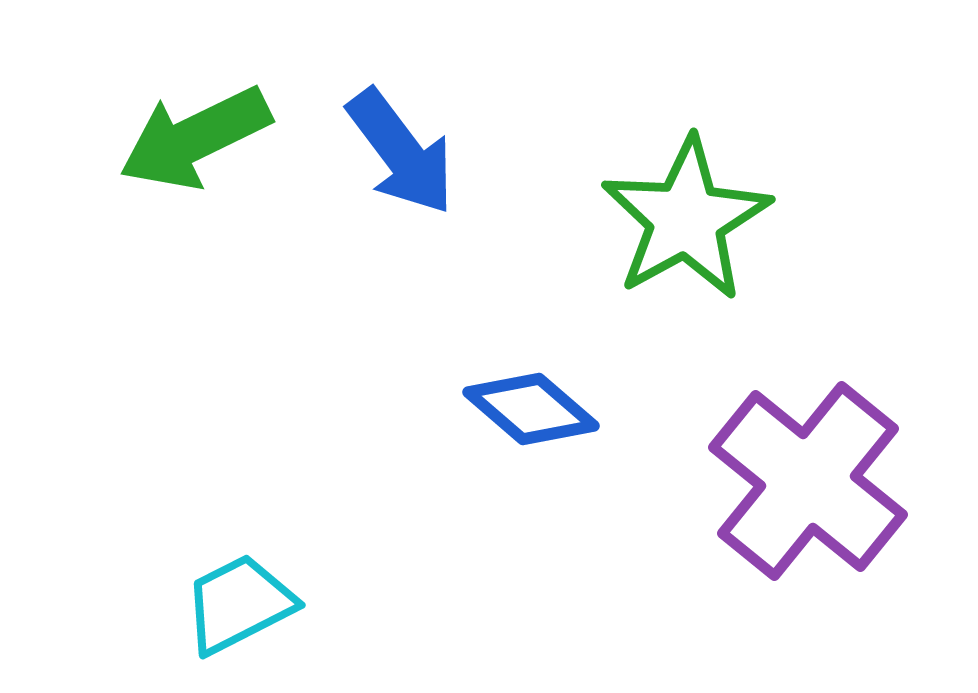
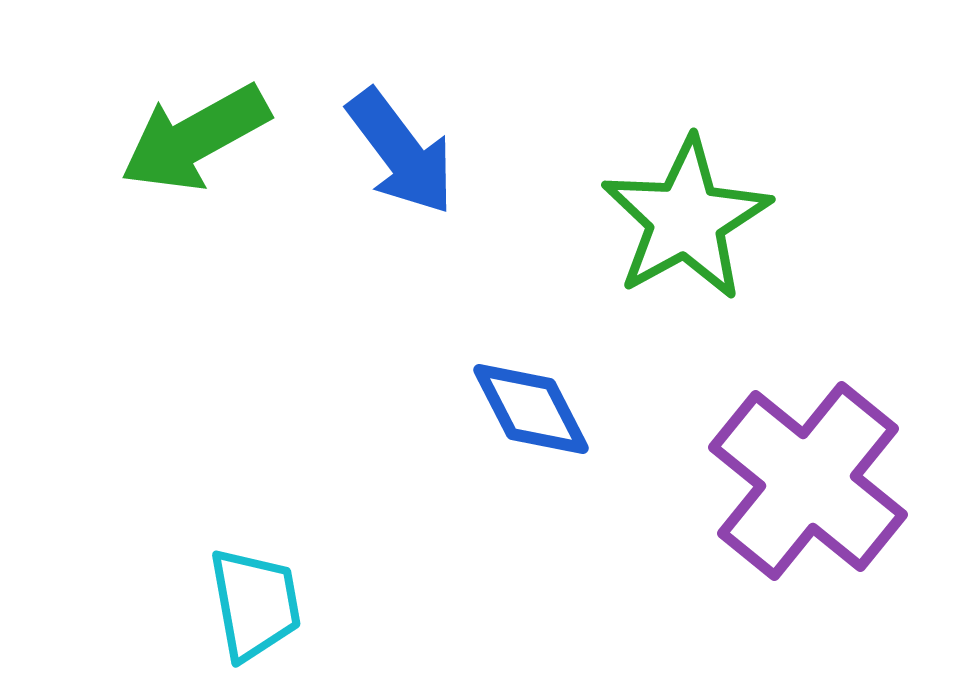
green arrow: rotated 3 degrees counterclockwise
blue diamond: rotated 22 degrees clockwise
cyan trapezoid: moved 16 px right; rotated 107 degrees clockwise
